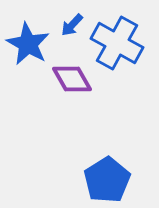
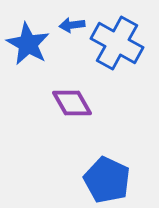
blue arrow: rotated 40 degrees clockwise
purple diamond: moved 24 px down
blue pentagon: rotated 15 degrees counterclockwise
